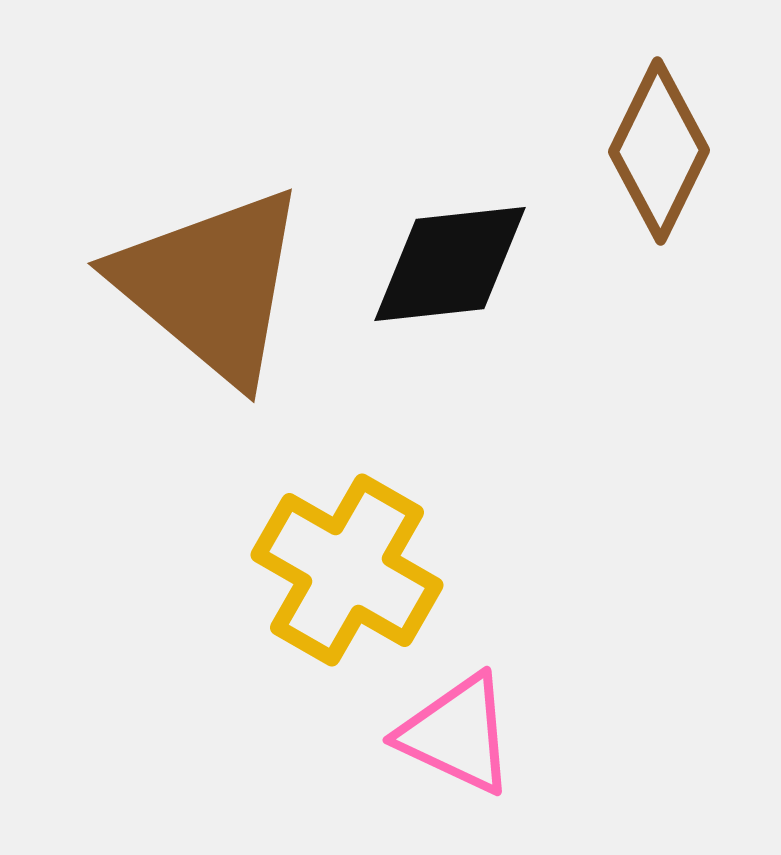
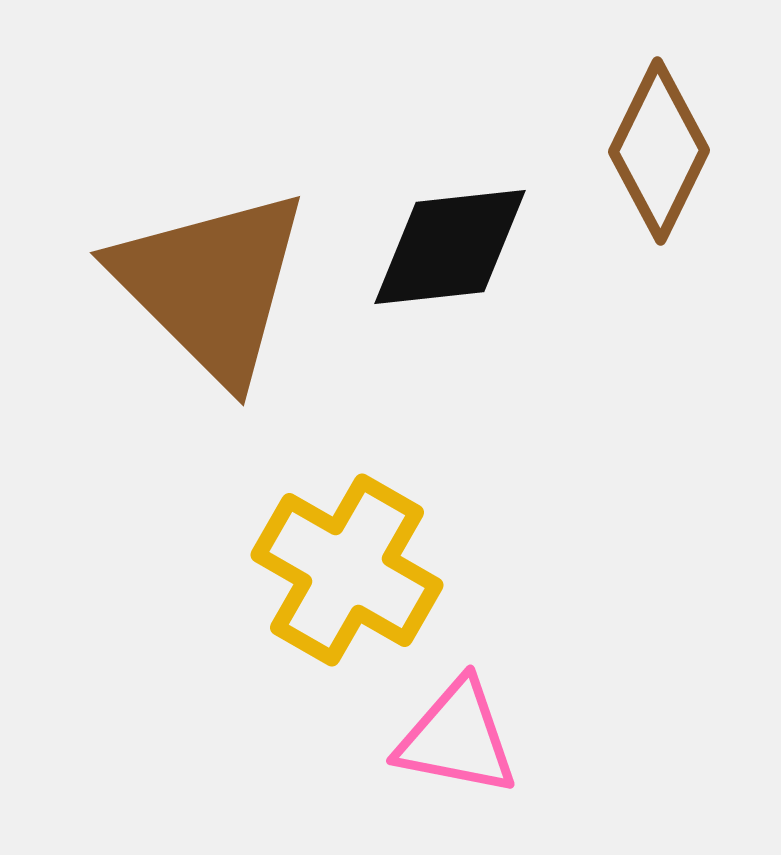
black diamond: moved 17 px up
brown triangle: rotated 5 degrees clockwise
pink triangle: moved 4 px down; rotated 14 degrees counterclockwise
